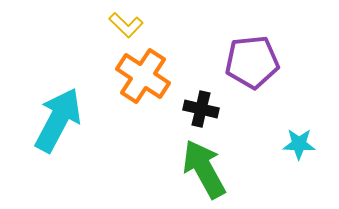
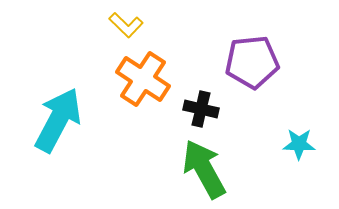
orange cross: moved 3 px down
